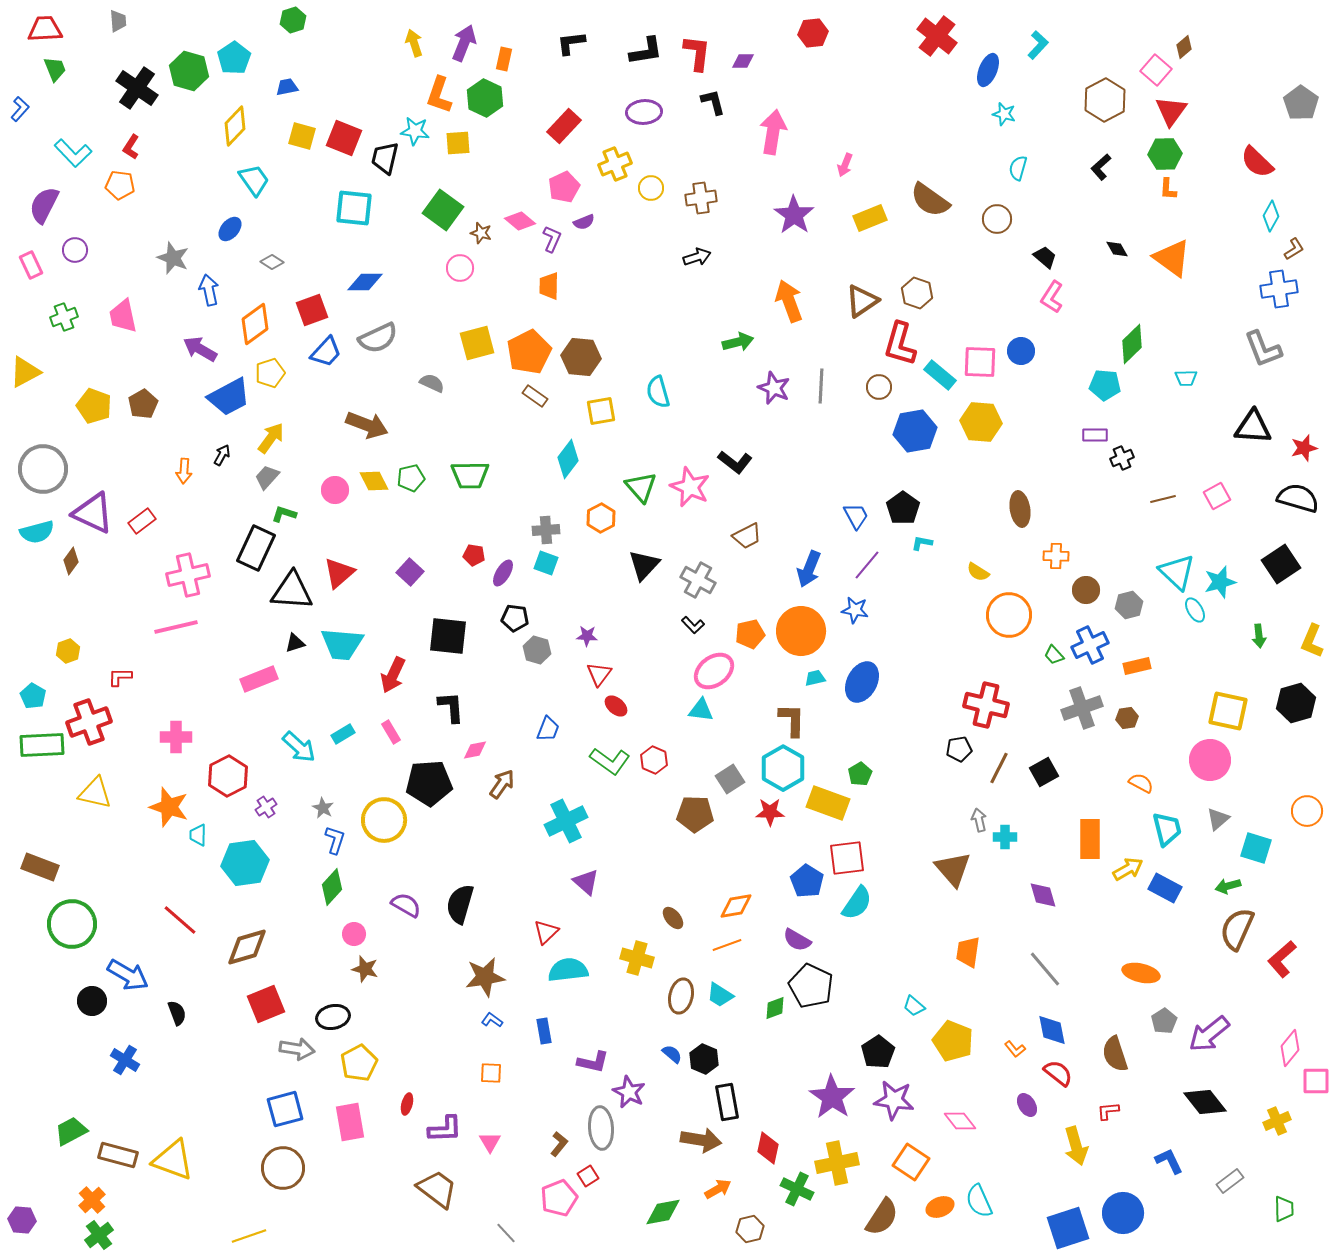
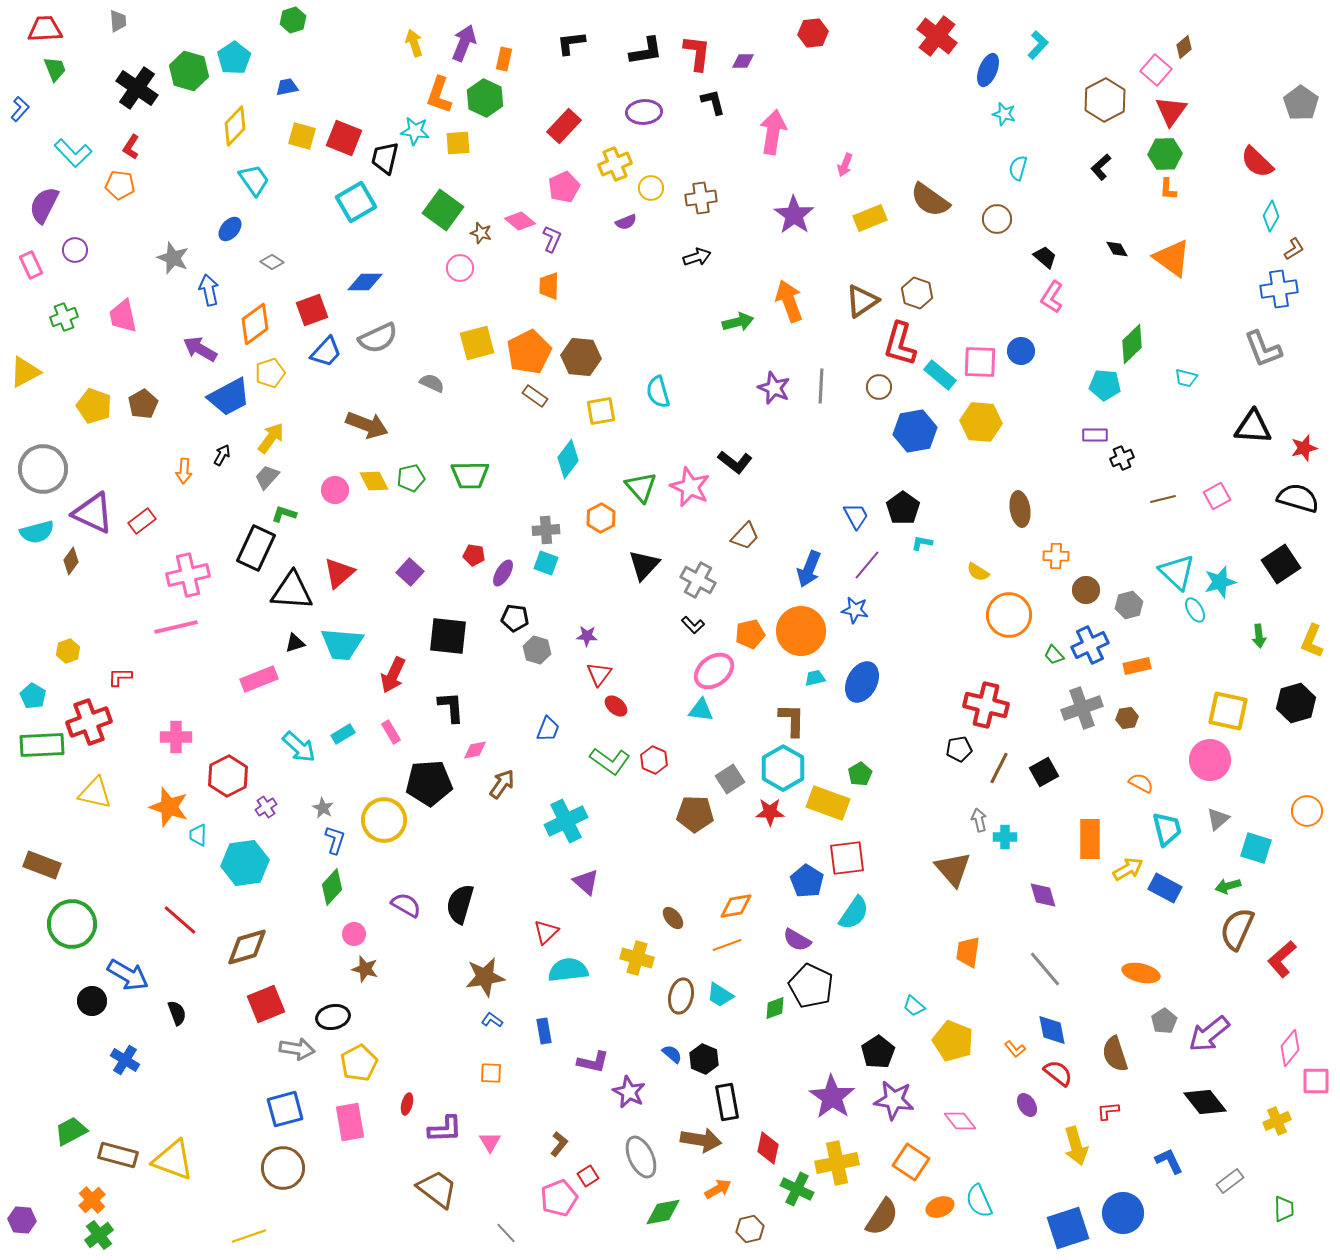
cyan square at (354, 208): moved 2 px right, 6 px up; rotated 36 degrees counterclockwise
purple semicircle at (584, 222): moved 42 px right
green arrow at (738, 342): moved 20 px up
cyan trapezoid at (1186, 378): rotated 15 degrees clockwise
brown trapezoid at (747, 536): moved 2 px left; rotated 20 degrees counterclockwise
brown rectangle at (40, 867): moved 2 px right, 2 px up
cyan semicircle at (857, 903): moved 3 px left, 10 px down
gray ellipse at (601, 1128): moved 40 px right, 29 px down; rotated 21 degrees counterclockwise
